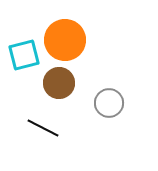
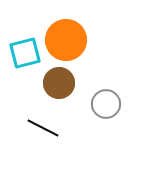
orange circle: moved 1 px right
cyan square: moved 1 px right, 2 px up
gray circle: moved 3 px left, 1 px down
